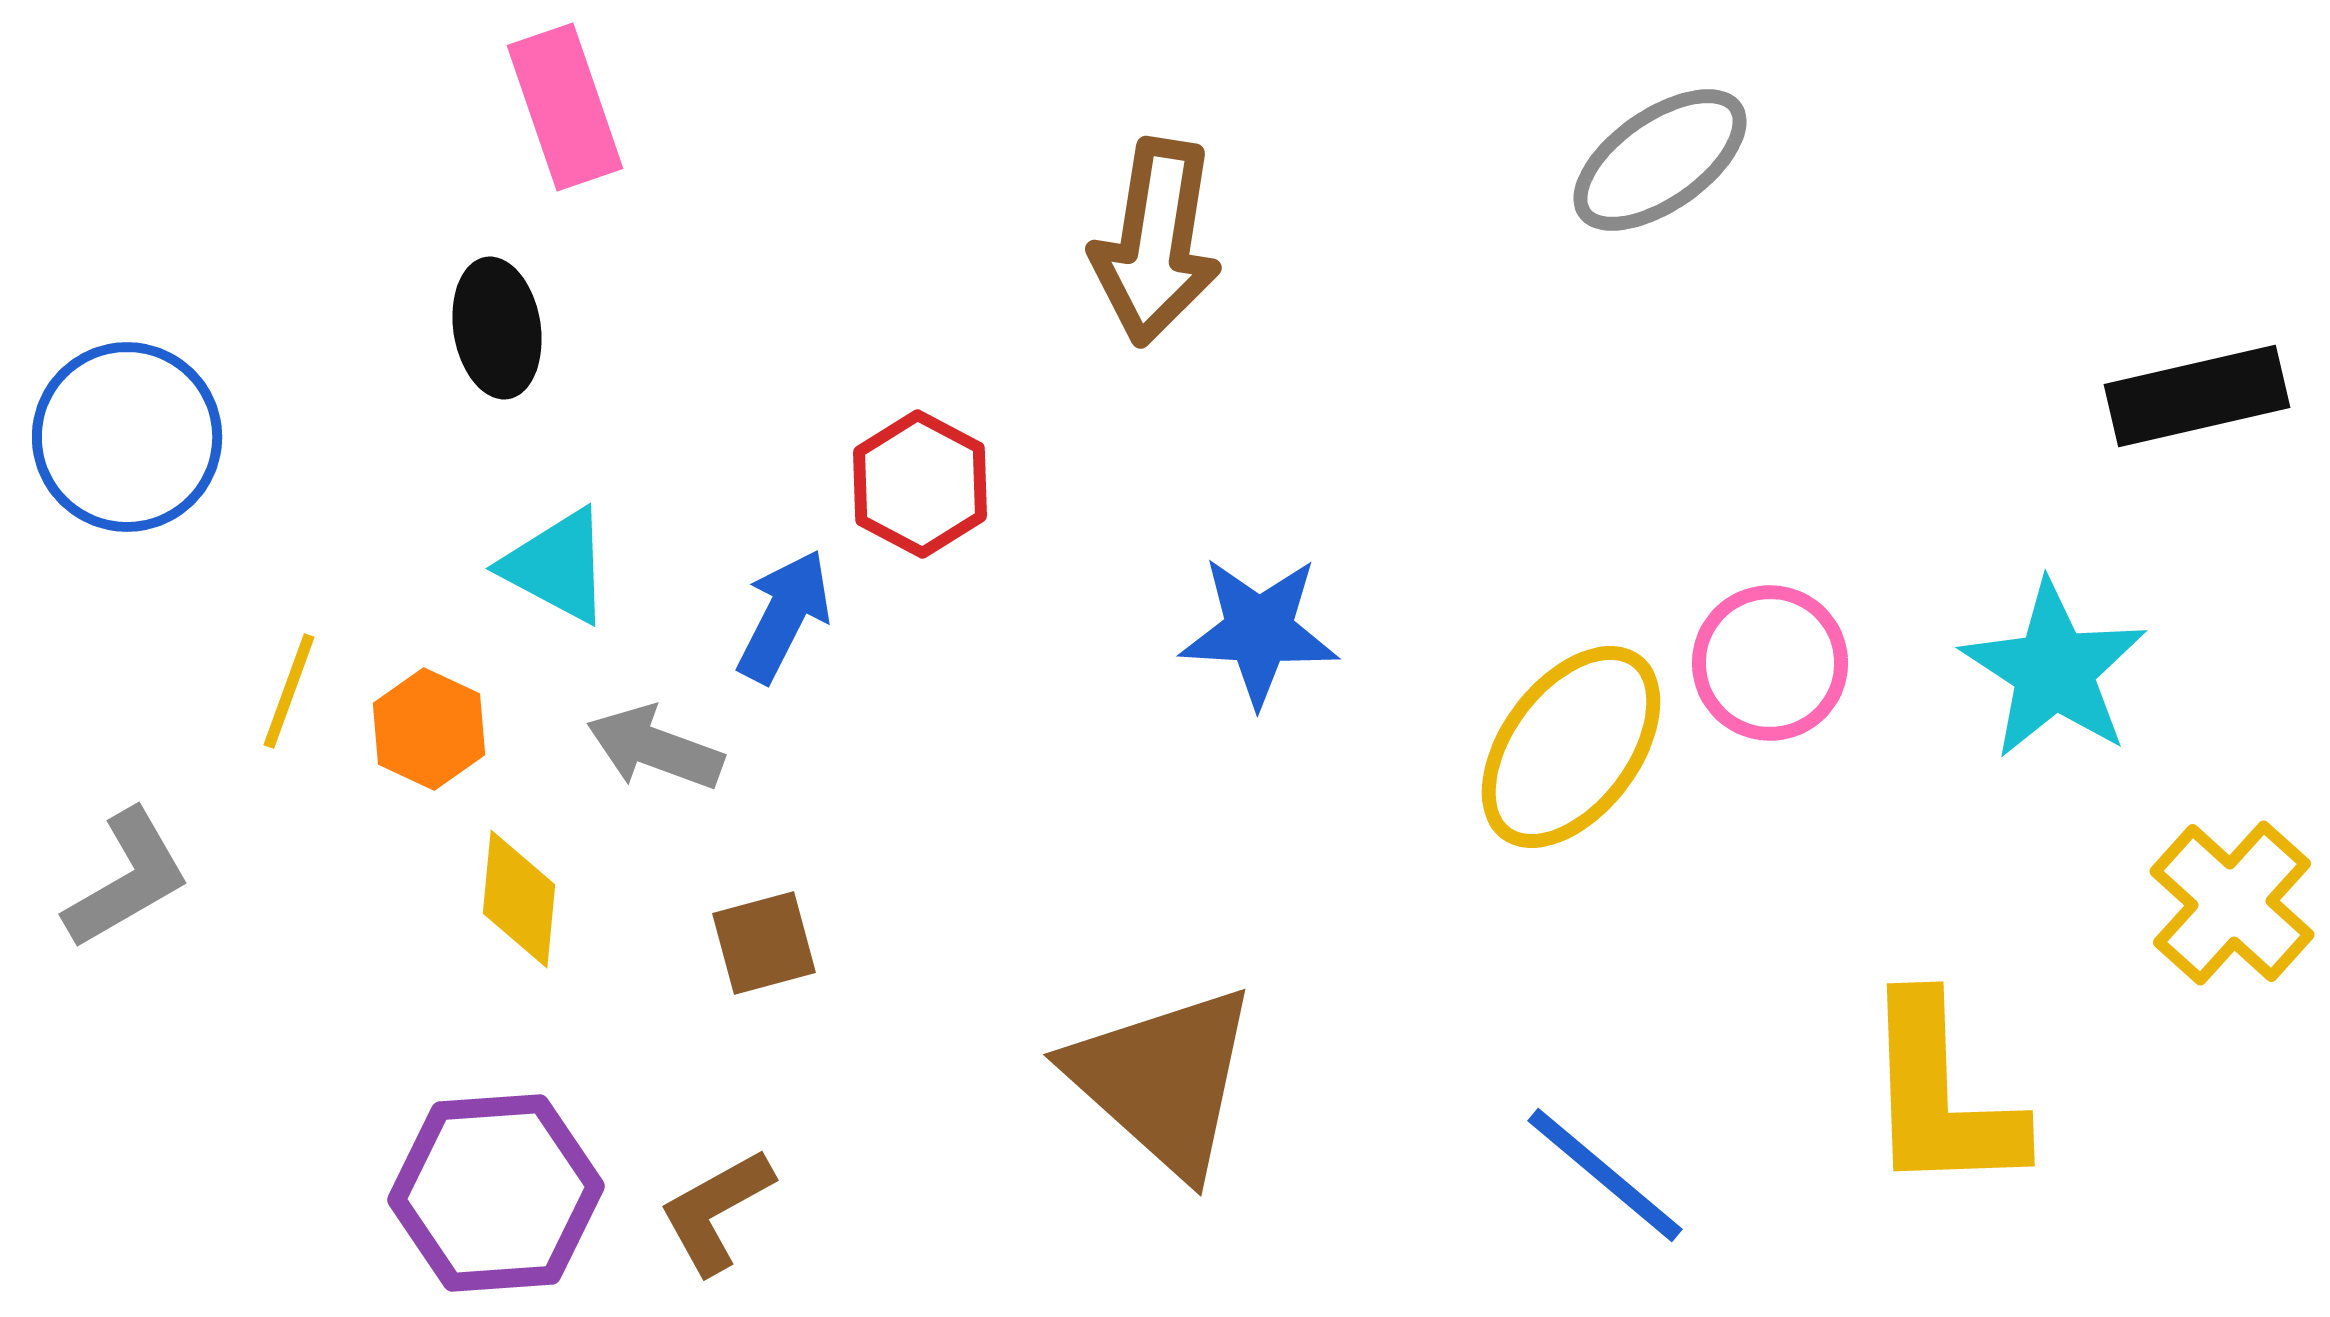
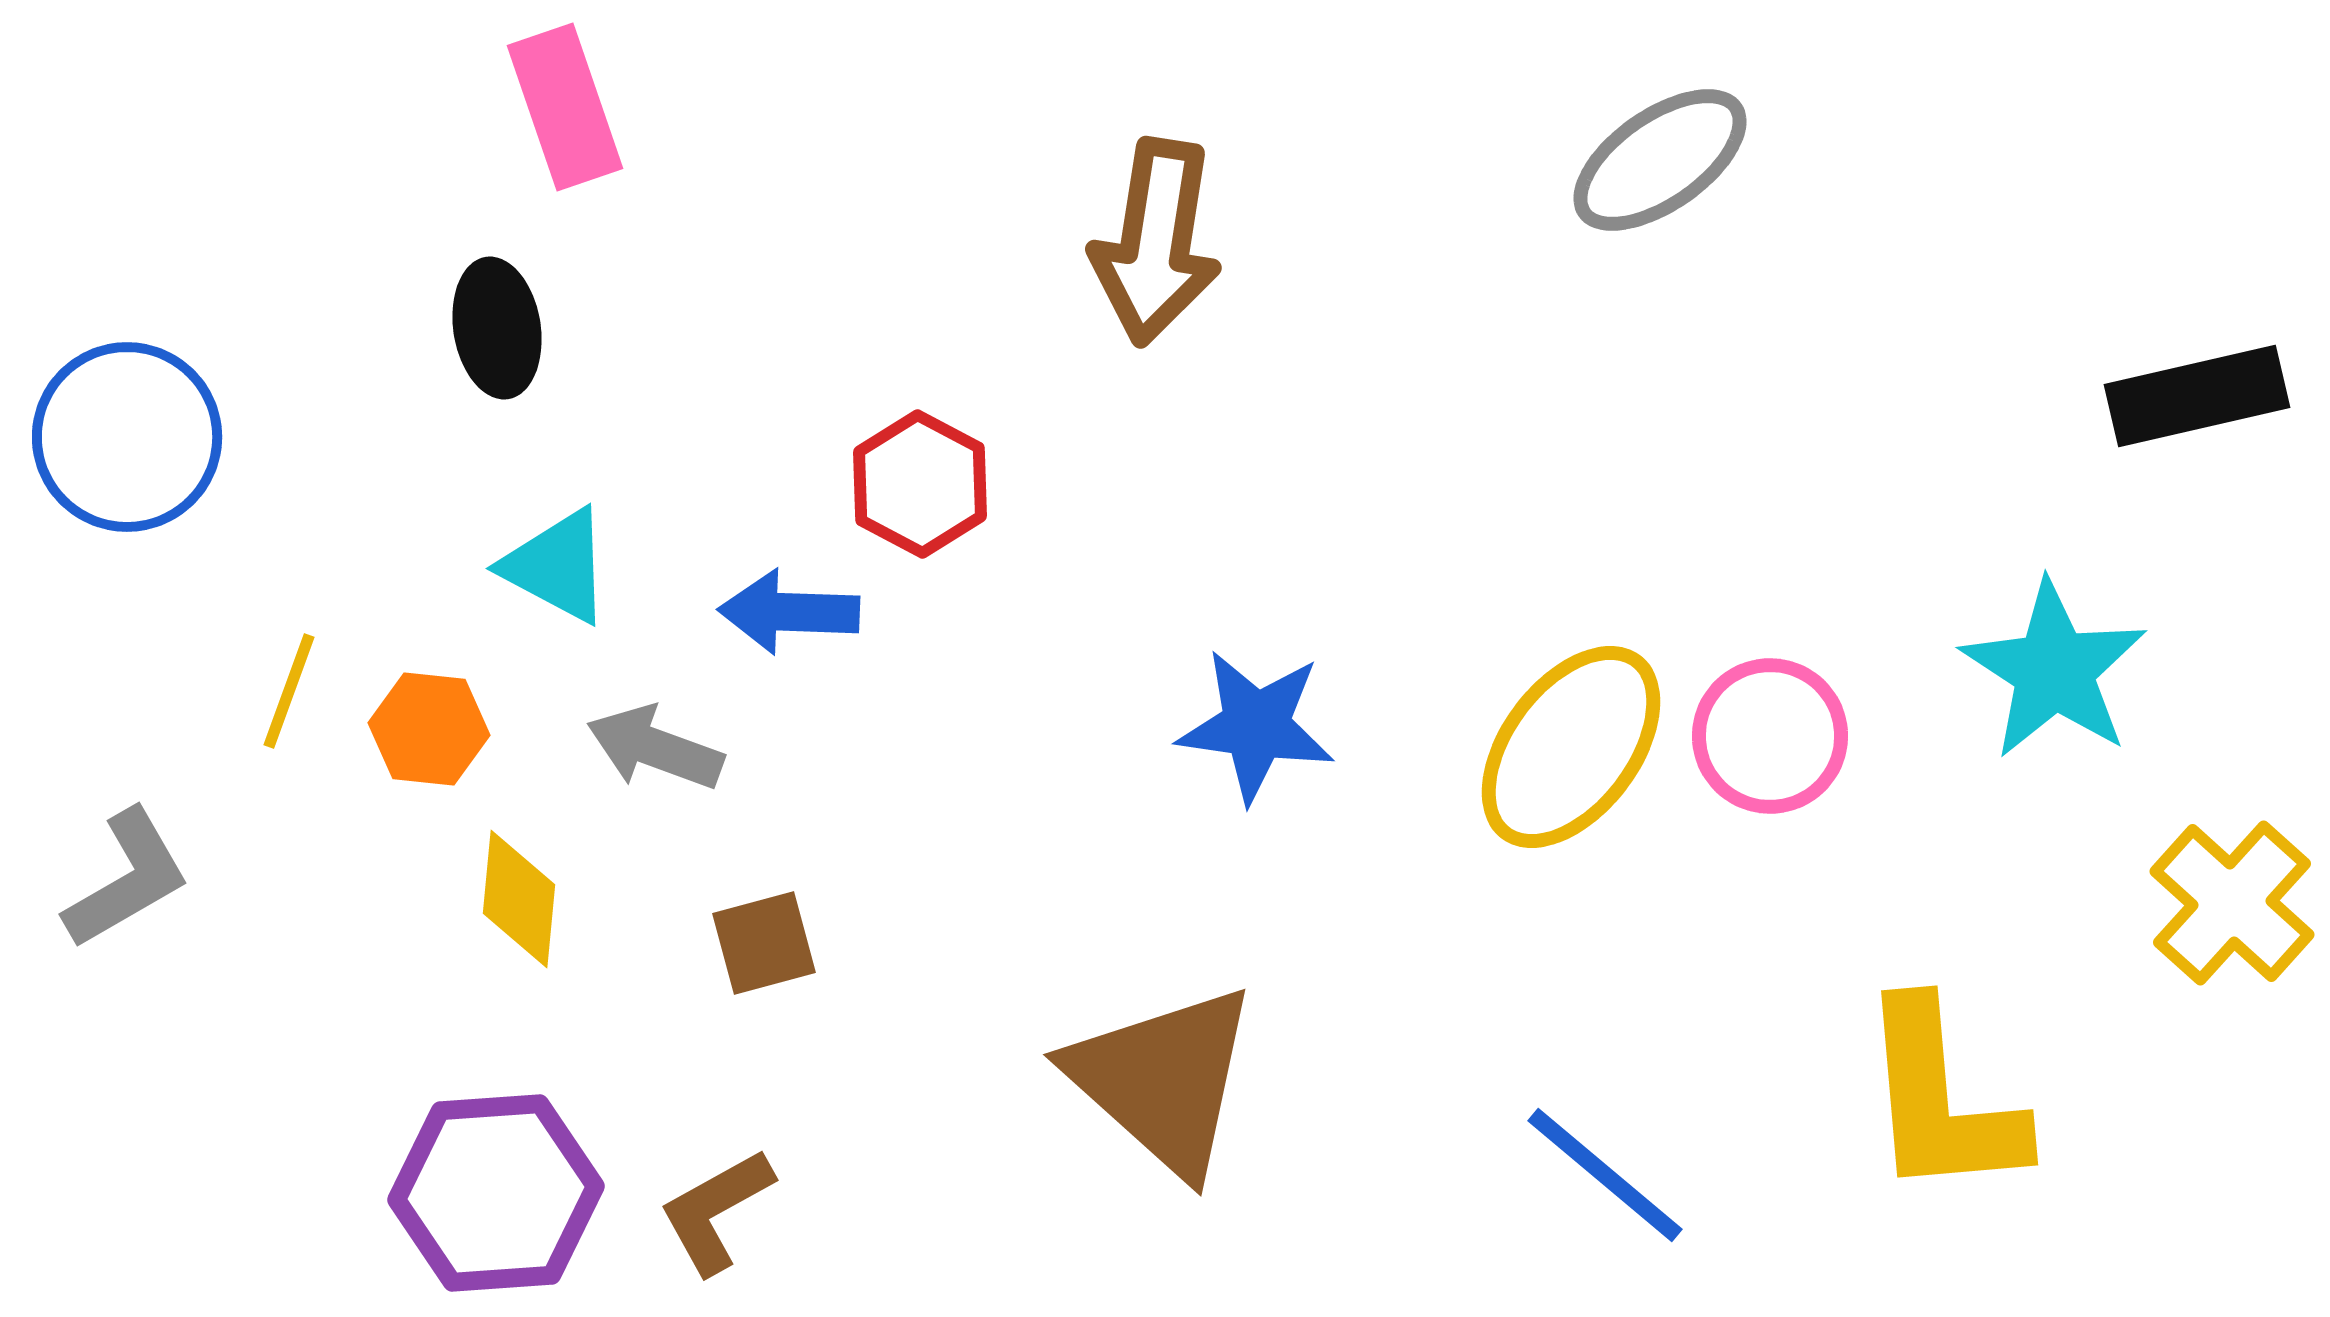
blue arrow: moved 5 px right, 4 px up; rotated 115 degrees counterclockwise
blue star: moved 3 px left, 95 px down; rotated 5 degrees clockwise
pink circle: moved 73 px down
orange hexagon: rotated 19 degrees counterclockwise
yellow L-shape: moved 4 px down; rotated 3 degrees counterclockwise
